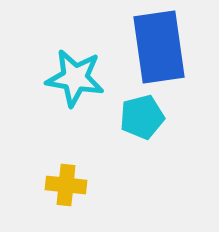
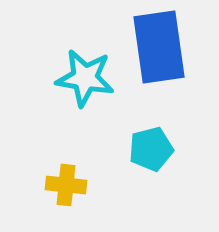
cyan star: moved 10 px right
cyan pentagon: moved 9 px right, 32 px down
